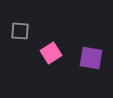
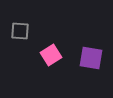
pink square: moved 2 px down
